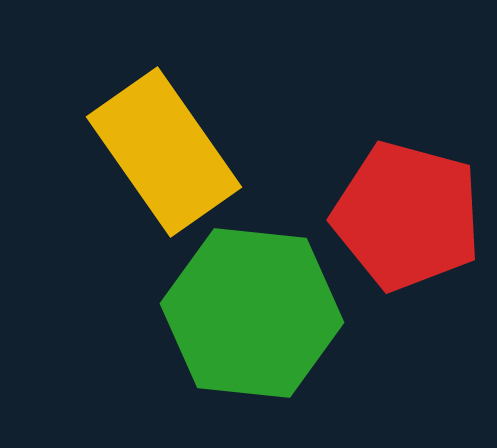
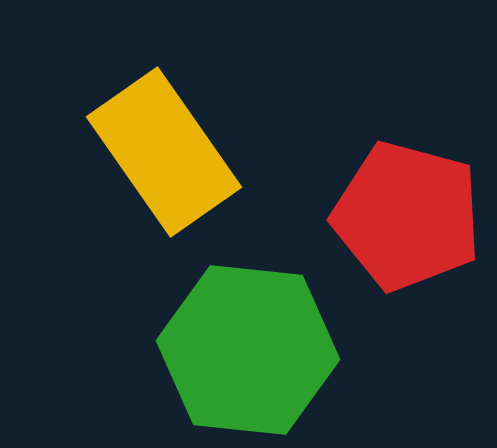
green hexagon: moved 4 px left, 37 px down
